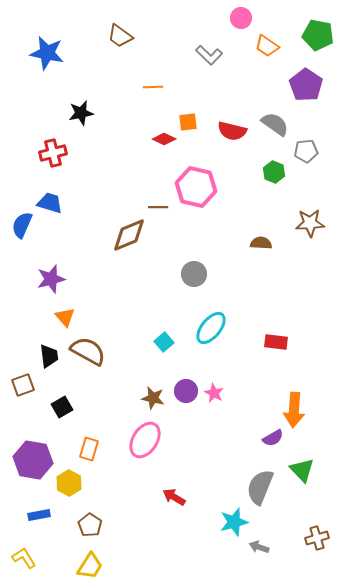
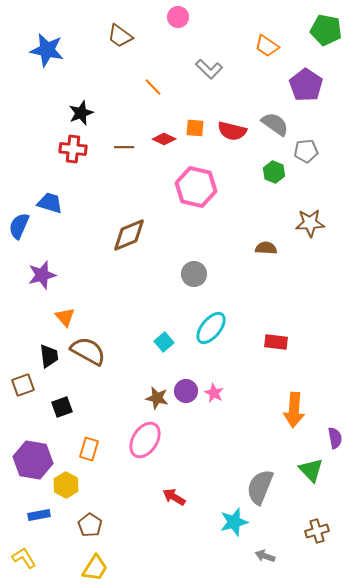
pink circle at (241, 18): moved 63 px left, 1 px up
green pentagon at (318, 35): moved 8 px right, 5 px up
blue star at (47, 53): moved 3 px up
gray L-shape at (209, 55): moved 14 px down
orange line at (153, 87): rotated 48 degrees clockwise
black star at (81, 113): rotated 10 degrees counterclockwise
orange square at (188, 122): moved 7 px right, 6 px down; rotated 12 degrees clockwise
red cross at (53, 153): moved 20 px right, 4 px up; rotated 20 degrees clockwise
brown line at (158, 207): moved 34 px left, 60 px up
blue semicircle at (22, 225): moved 3 px left, 1 px down
brown semicircle at (261, 243): moved 5 px right, 5 px down
purple star at (51, 279): moved 9 px left, 4 px up
brown star at (153, 398): moved 4 px right
black square at (62, 407): rotated 10 degrees clockwise
purple semicircle at (273, 438): moved 62 px right; rotated 70 degrees counterclockwise
green triangle at (302, 470): moved 9 px right
yellow hexagon at (69, 483): moved 3 px left, 2 px down
brown cross at (317, 538): moved 7 px up
gray arrow at (259, 547): moved 6 px right, 9 px down
yellow trapezoid at (90, 566): moved 5 px right, 2 px down
